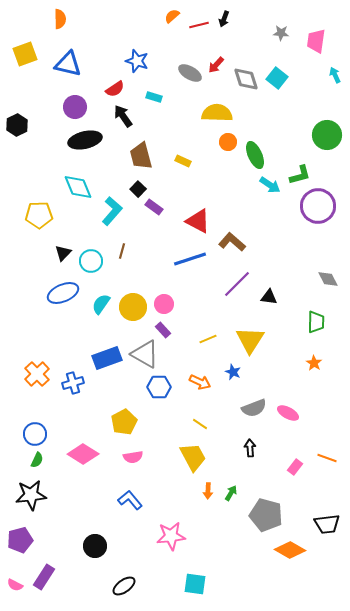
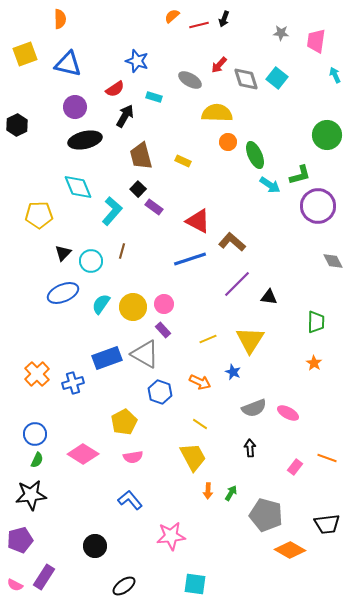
red arrow at (216, 65): moved 3 px right
gray ellipse at (190, 73): moved 7 px down
black arrow at (123, 116): moved 2 px right; rotated 65 degrees clockwise
gray diamond at (328, 279): moved 5 px right, 18 px up
blue hexagon at (159, 387): moved 1 px right, 5 px down; rotated 20 degrees clockwise
